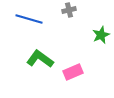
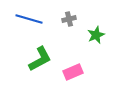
gray cross: moved 9 px down
green star: moved 5 px left
green L-shape: rotated 116 degrees clockwise
